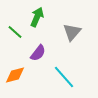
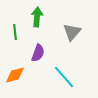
green arrow: rotated 18 degrees counterclockwise
green line: rotated 42 degrees clockwise
purple semicircle: rotated 18 degrees counterclockwise
